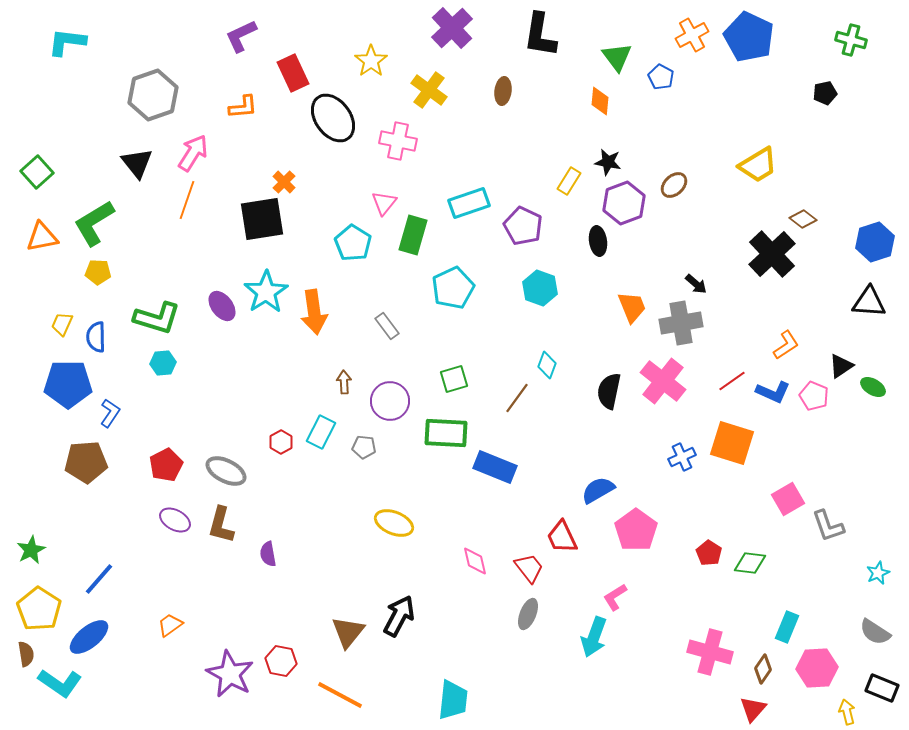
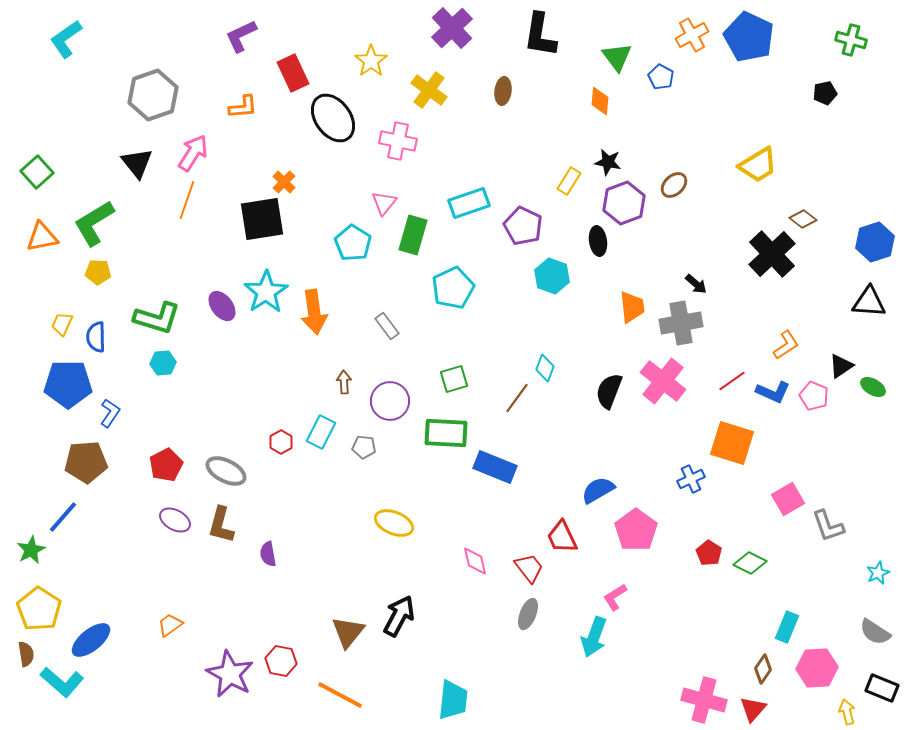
cyan L-shape at (67, 42): moved 1 px left, 3 px up; rotated 42 degrees counterclockwise
cyan hexagon at (540, 288): moved 12 px right, 12 px up
orange trapezoid at (632, 307): rotated 16 degrees clockwise
cyan diamond at (547, 365): moved 2 px left, 3 px down
black semicircle at (609, 391): rotated 9 degrees clockwise
blue cross at (682, 457): moved 9 px right, 22 px down
green diamond at (750, 563): rotated 20 degrees clockwise
blue line at (99, 579): moved 36 px left, 62 px up
blue ellipse at (89, 637): moved 2 px right, 3 px down
pink cross at (710, 652): moved 6 px left, 48 px down
cyan L-shape at (60, 683): moved 2 px right, 1 px up; rotated 6 degrees clockwise
